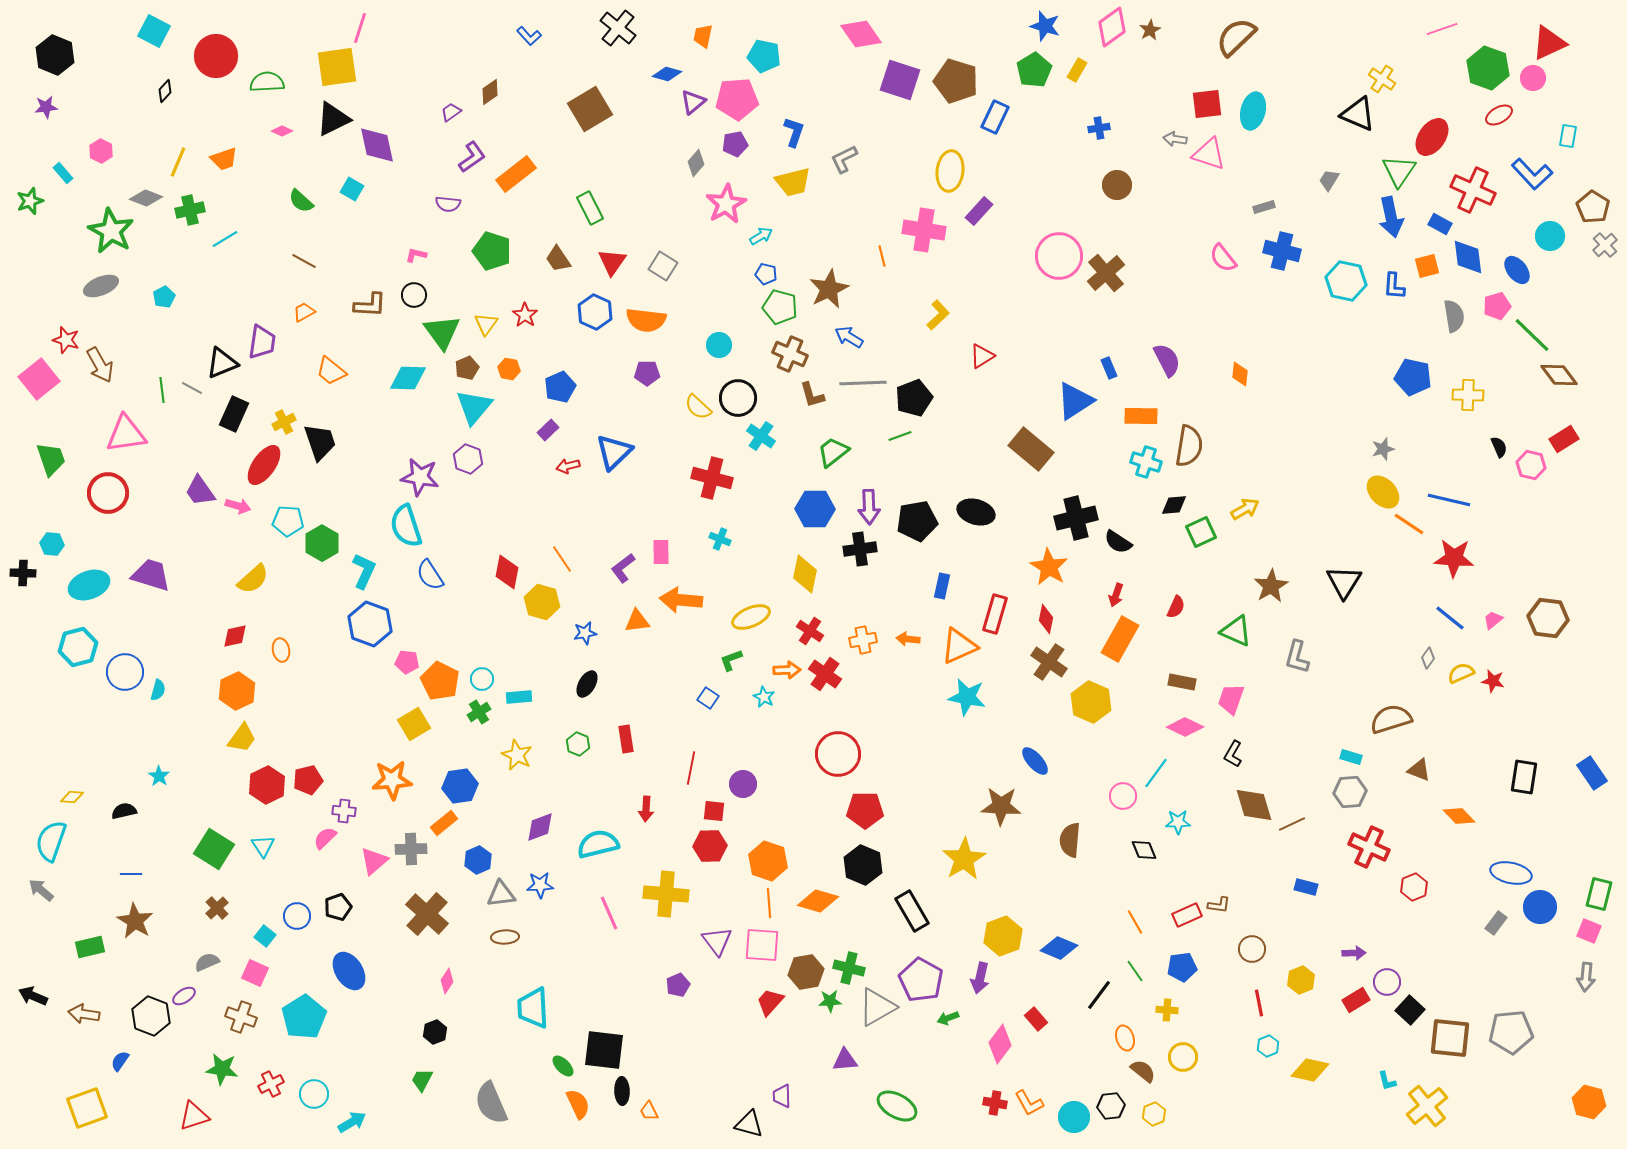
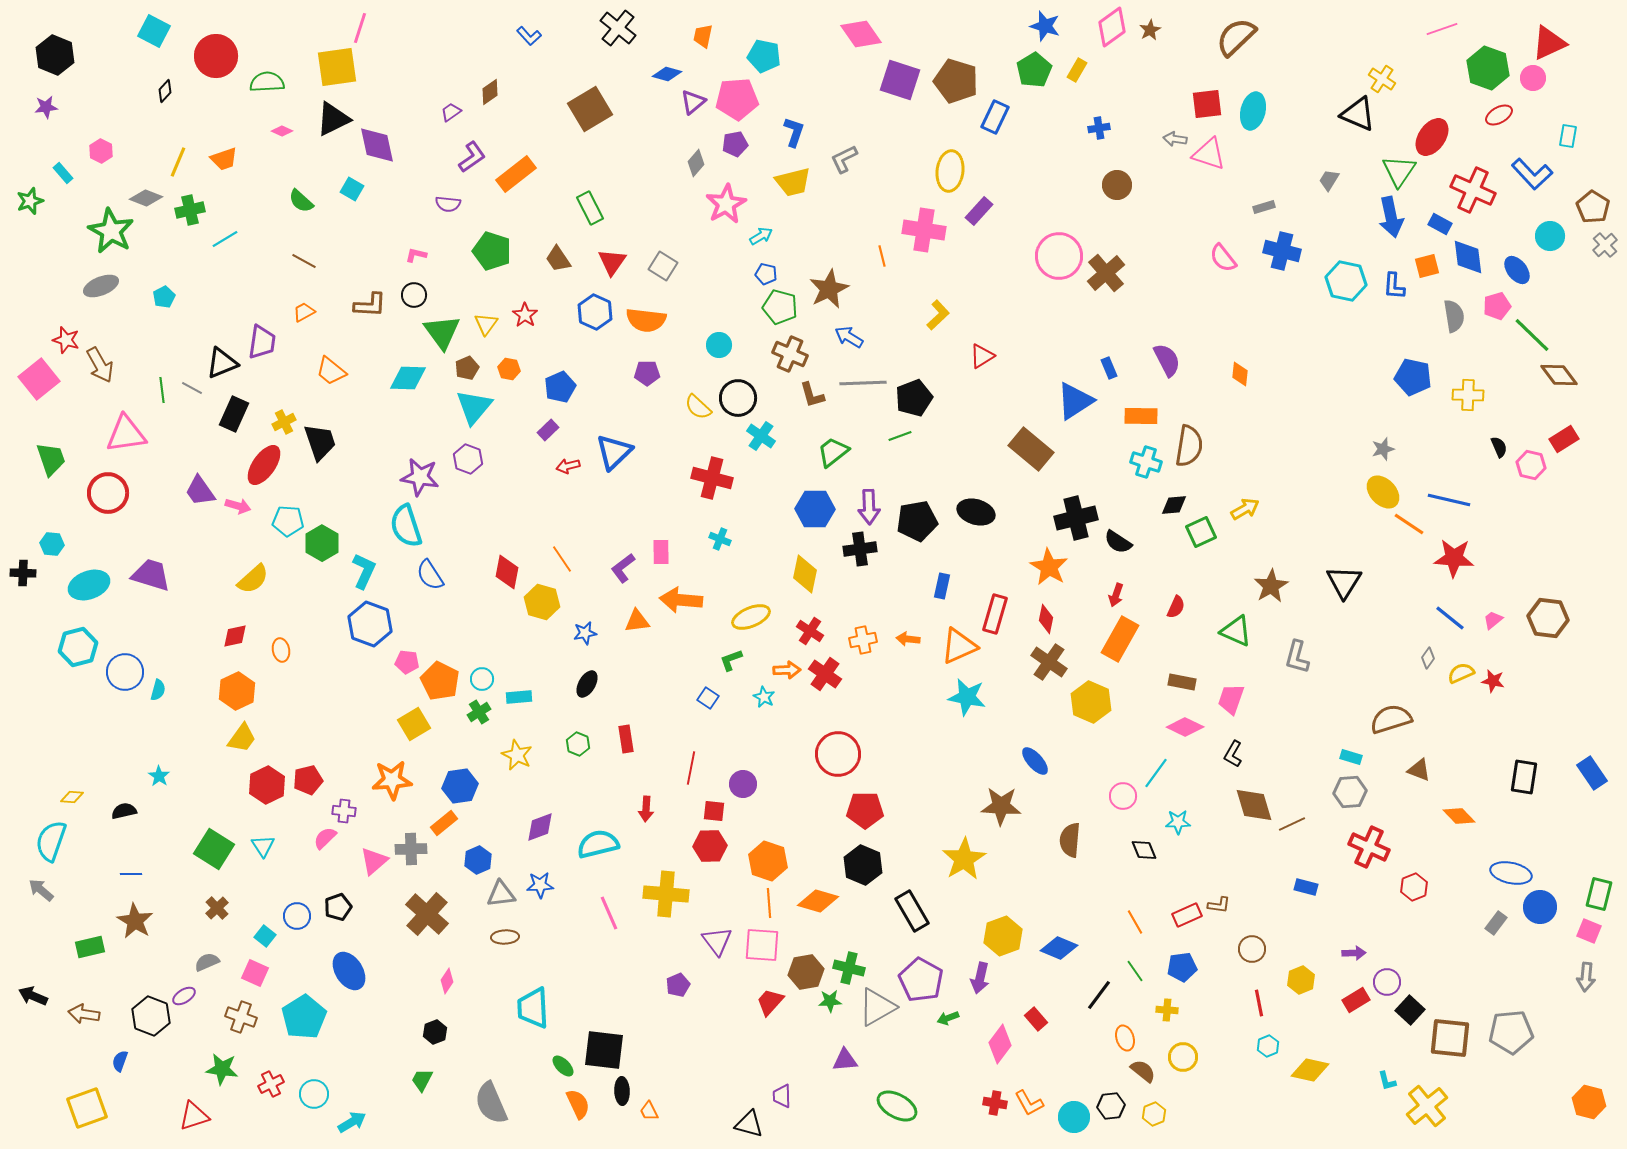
blue semicircle at (120, 1061): rotated 15 degrees counterclockwise
